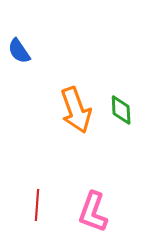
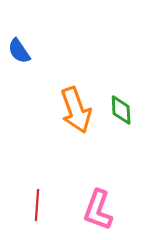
pink L-shape: moved 5 px right, 2 px up
